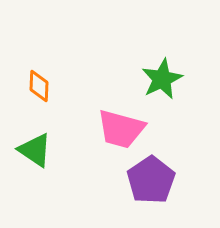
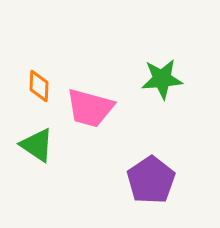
green star: rotated 21 degrees clockwise
pink trapezoid: moved 31 px left, 21 px up
green triangle: moved 2 px right, 5 px up
